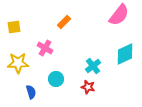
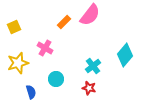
pink semicircle: moved 29 px left
yellow square: rotated 16 degrees counterclockwise
cyan diamond: moved 1 px down; rotated 25 degrees counterclockwise
yellow star: rotated 15 degrees counterclockwise
red star: moved 1 px right, 1 px down
